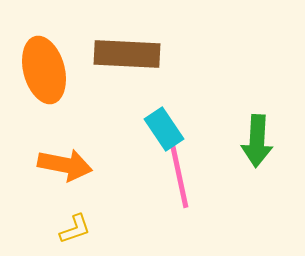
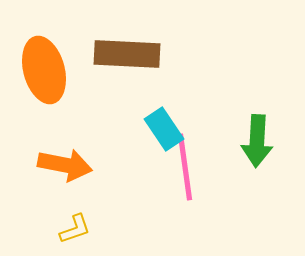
pink line: moved 6 px right, 8 px up; rotated 4 degrees clockwise
